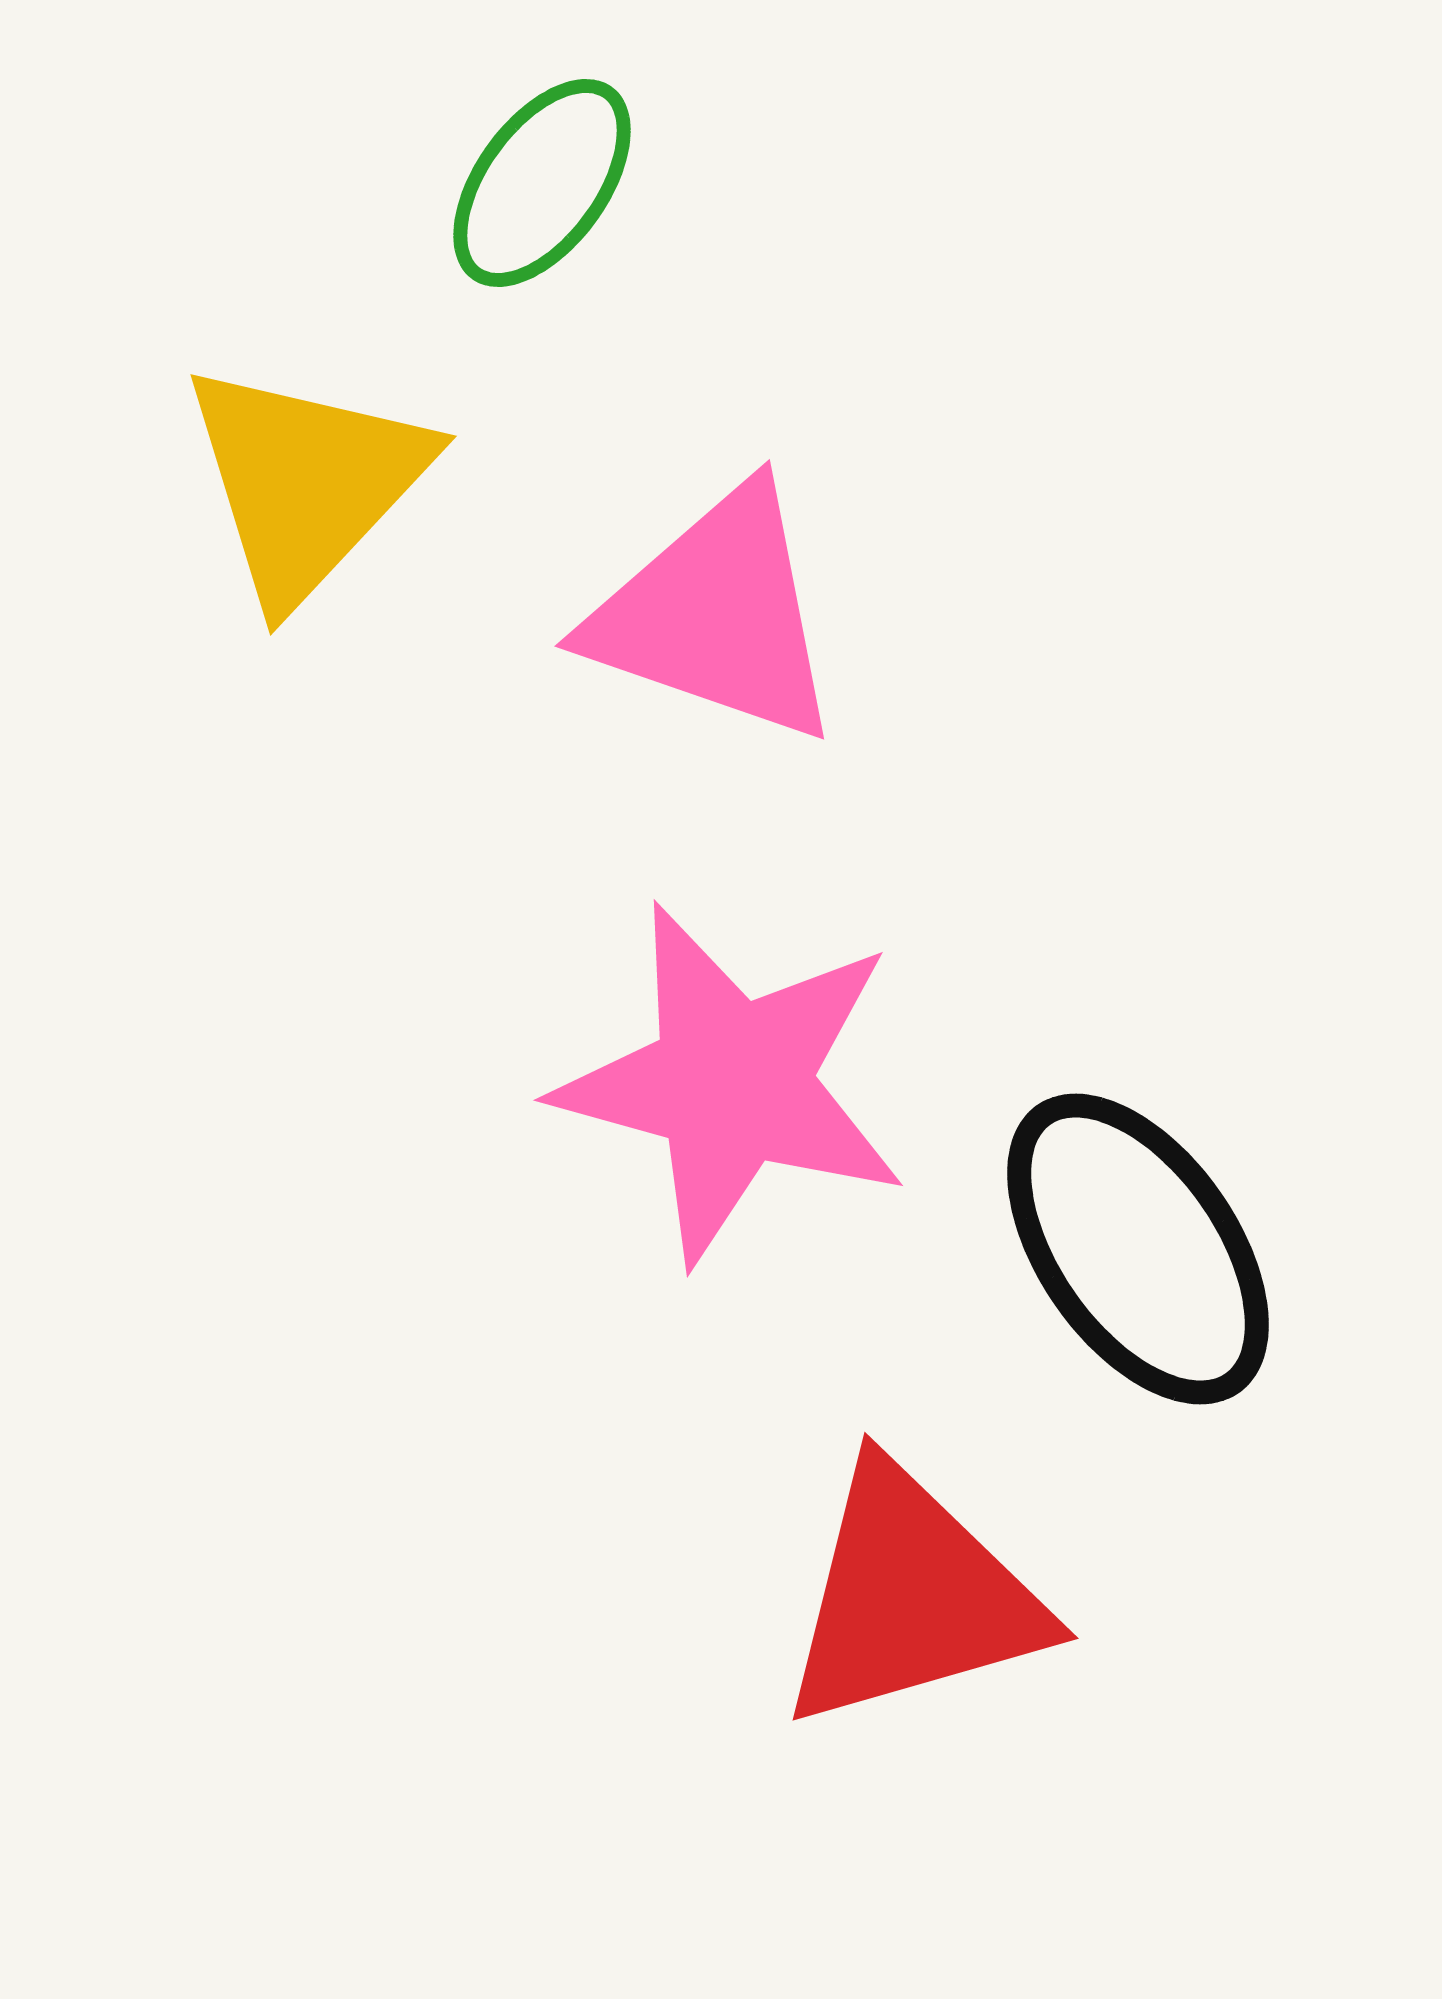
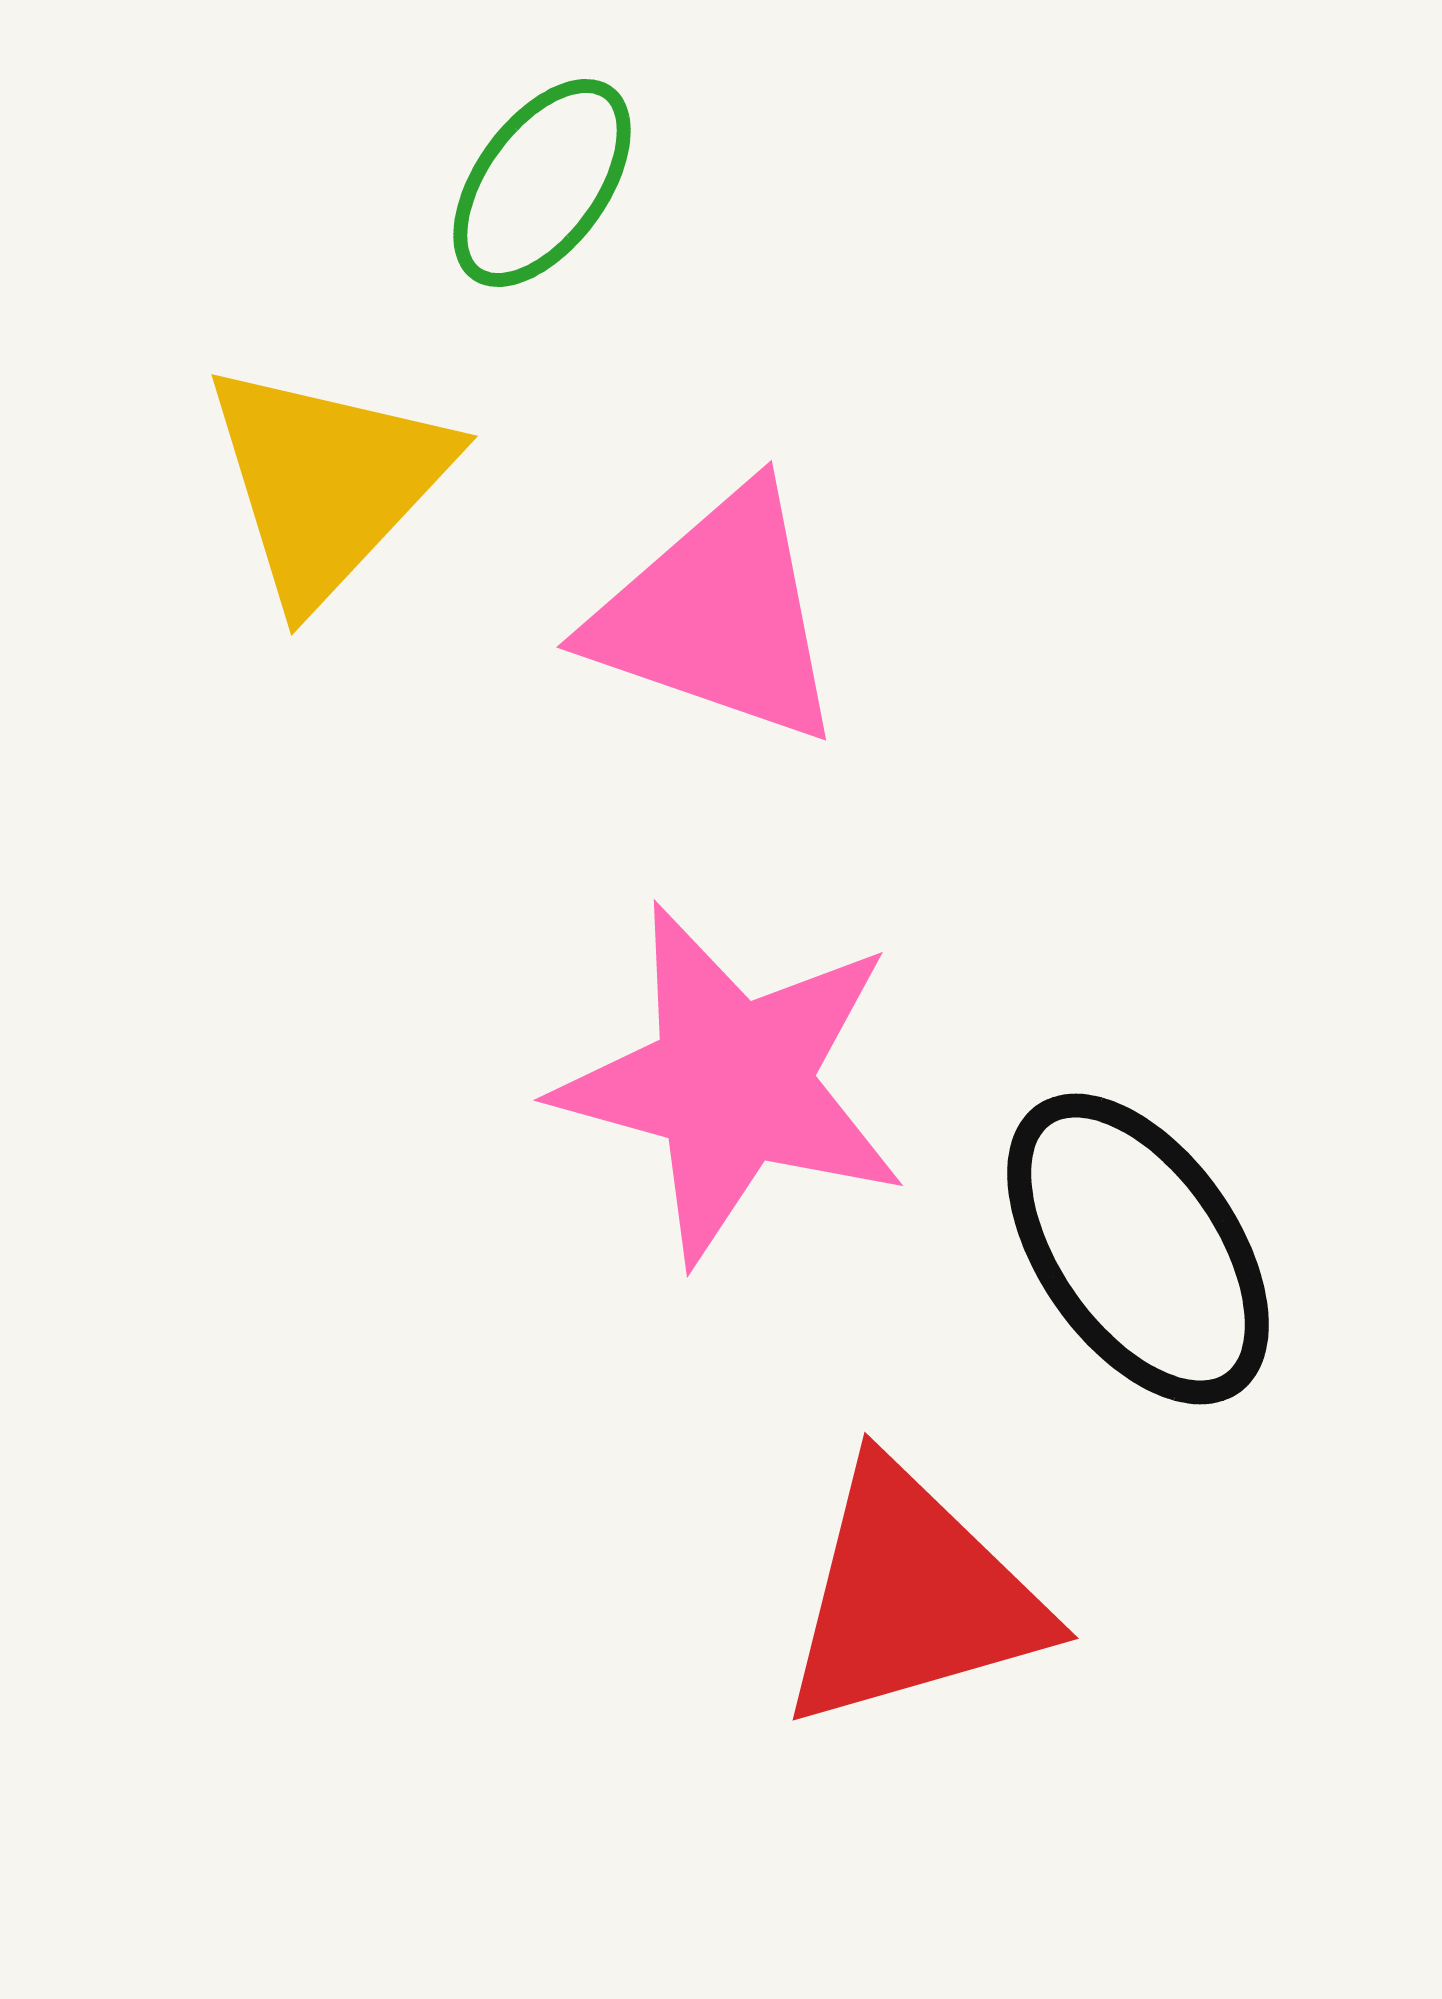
yellow triangle: moved 21 px right
pink triangle: moved 2 px right, 1 px down
